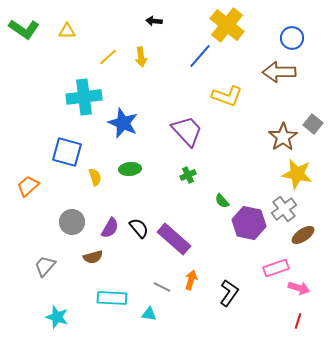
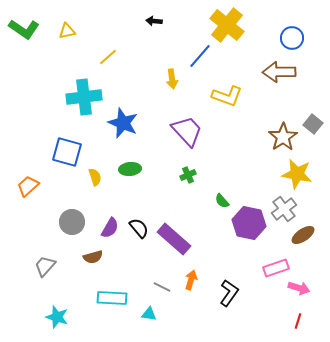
yellow triangle: rotated 12 degrees counterclockwise
yellow arrow: moved 31 px right, 22 px down
